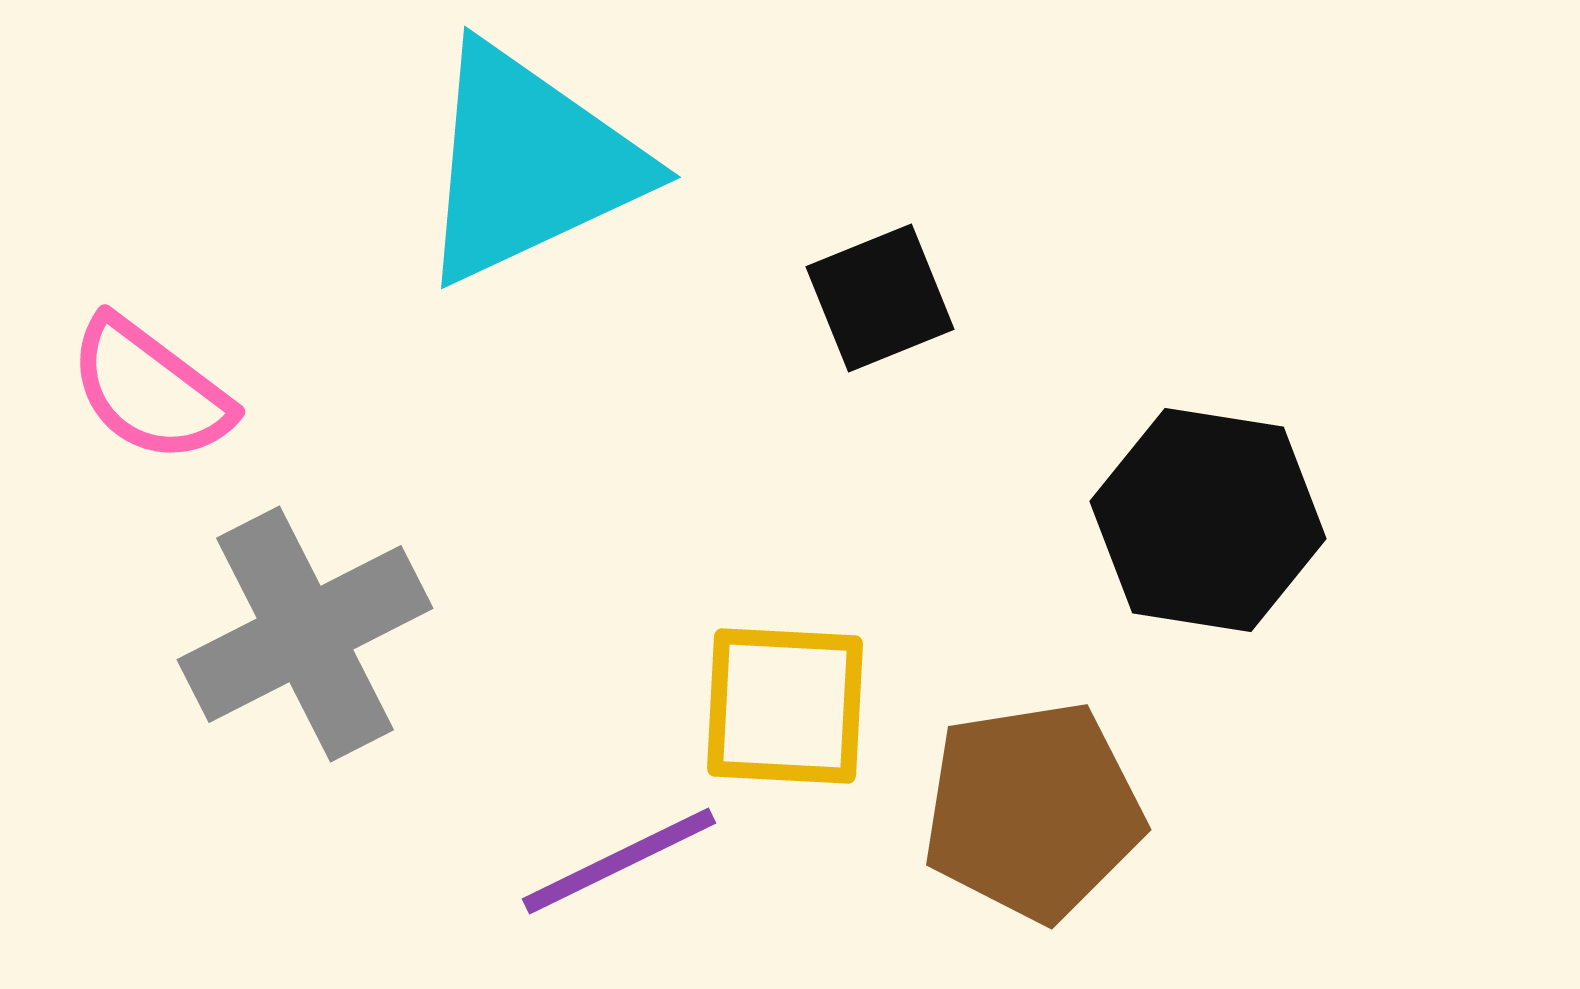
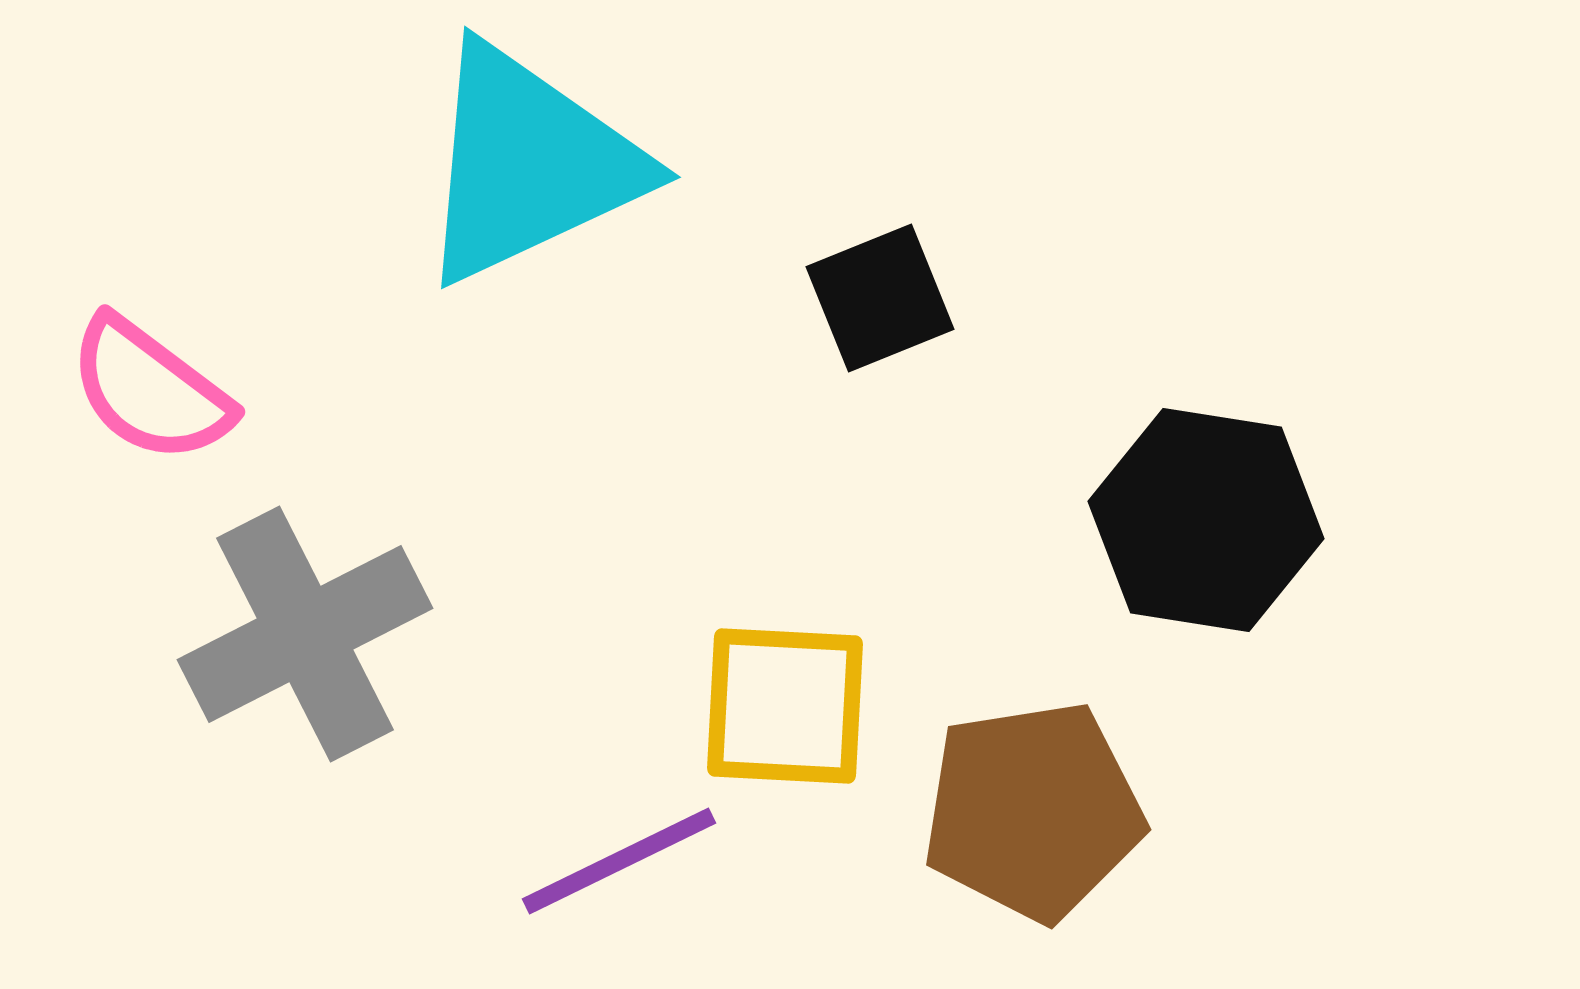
black hexagon: moved 2 px left
